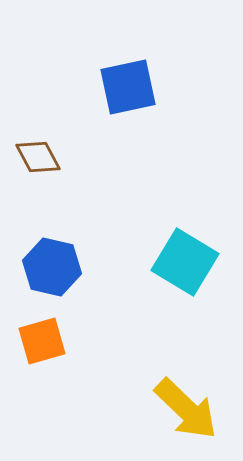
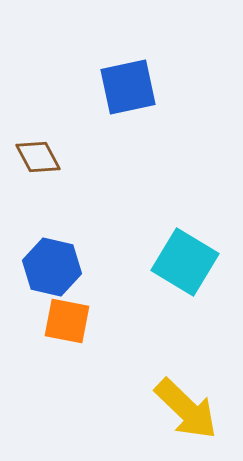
orange square: moved 25 px right, 20 px up; rotated 27 degrees clockwise
